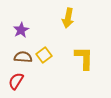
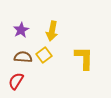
yellow arrow: moved 16 px left, 13 px down
